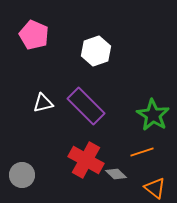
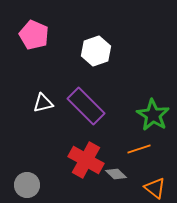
orange line: moved 3 px left, 3 px up
gray circle: moved 5 px right, 10 px down
